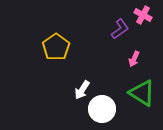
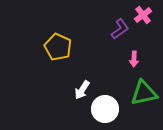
pink cross: rotated 24 degrees clockwise
yellow pentagon: moved 2 px right; rotated 12 degrees counterclockwise
pink arrow: rotated 21 degrees counterclockwise
green triangle: moved 2 px right; rotated 44 degrees counterclockwise
white circle: moved 3 px right
